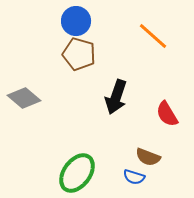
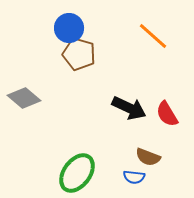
blue circle: moved 7 px left, 7 px down
black arrow: moved 13 px right, 11 px down; rotated 84 degrees counterclockwise
blue semicircle: rotated 10 degrees counterclockwise
